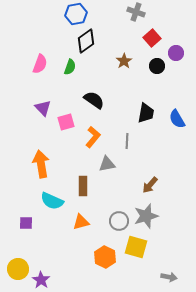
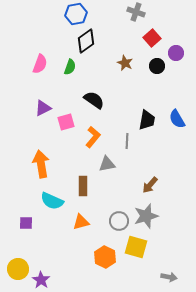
brown star: moved 1 px right, 2 px down; rotated 14 degrees counterclockwise
purple triangle: rotated 48 degrees clockwise
black trapezoid: moved 1 px right, 7 px down
